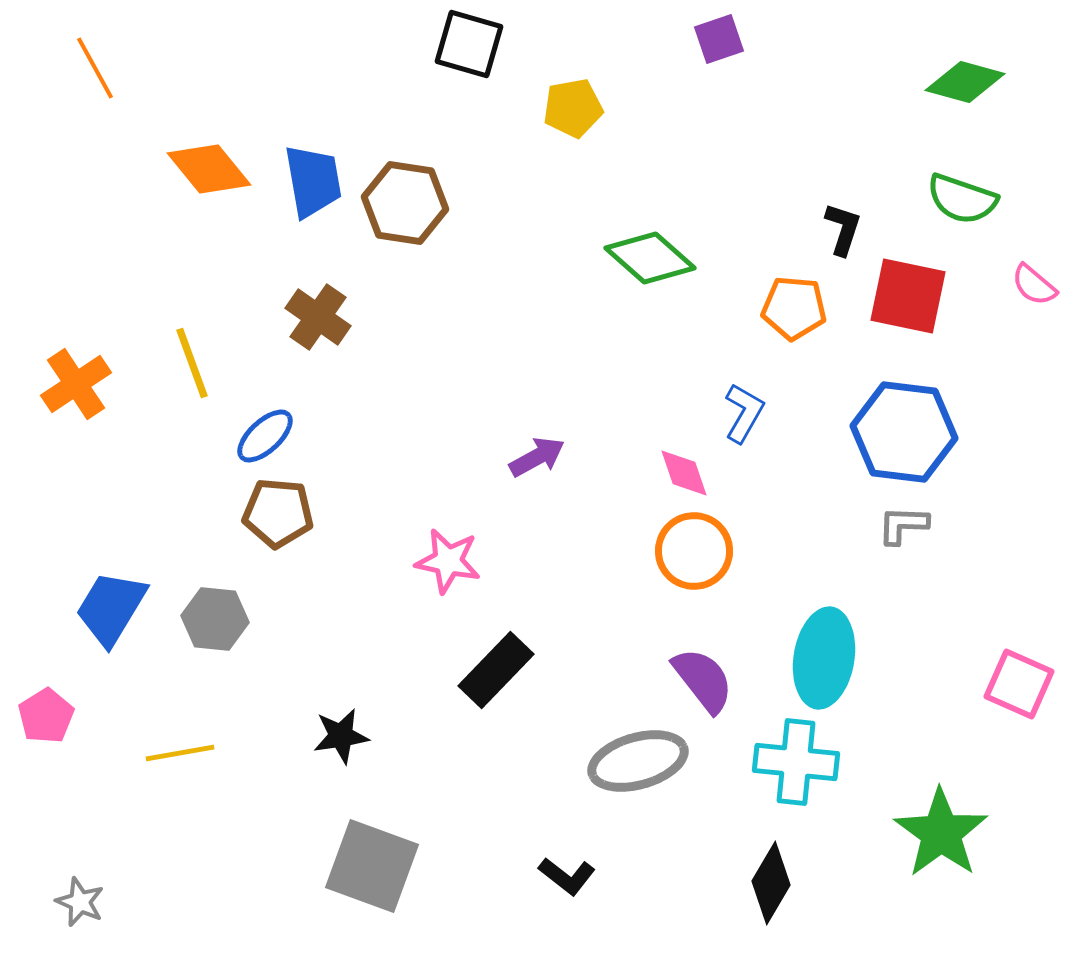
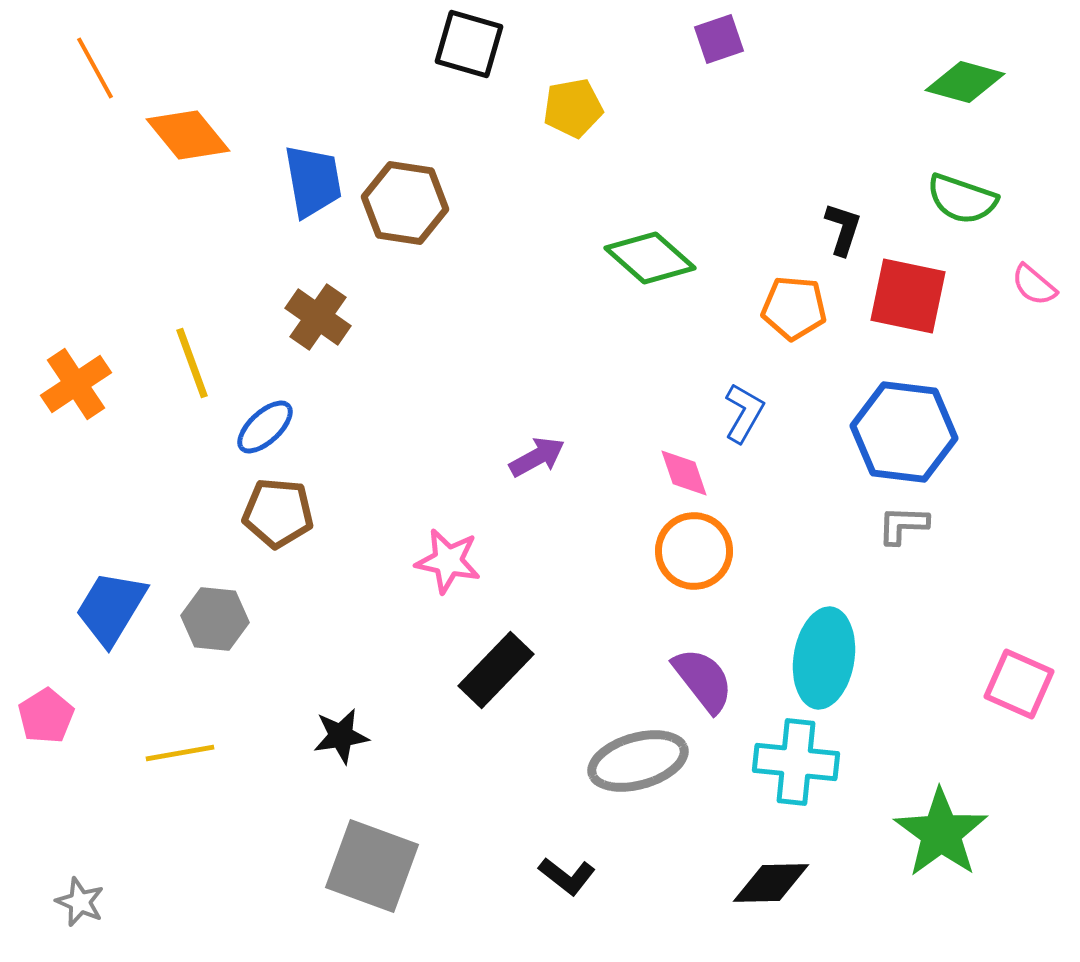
orange diamond at (209, 169): moved 21 px left, 34 px up
blue ellipse at (265, 436): moved 9 px up
black diamond at (771, 883): rotated 58 degrees clockwise
